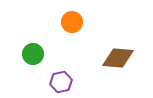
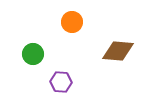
brown diamond: moved 7 px up
purple hexagon: rotated 15 degrees clockwise
